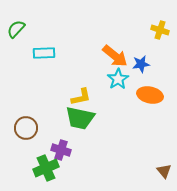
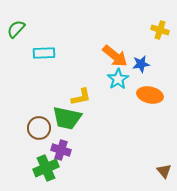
green trapezoid: moved 13 px left
brown circle: moved 13 px right
